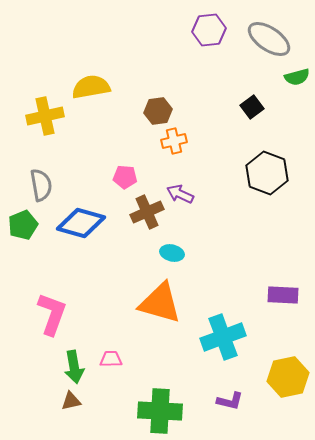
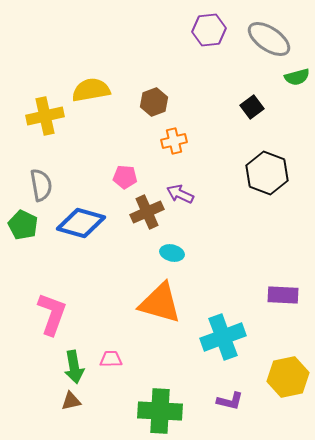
yellow semicircle: moved 3 px down
brown hexagon: moved 4 px left, 9 px up; rotated 12 degrees counterclockwise
green pentagon: rotated 24 degrees counterclockwise
